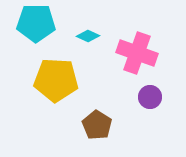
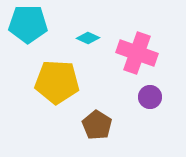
cyan pentagon: moved 8 px left, 1 px down
cyan diamond: moved 2 px down
yellow pentagon: moved 1 px right, 2 px down
